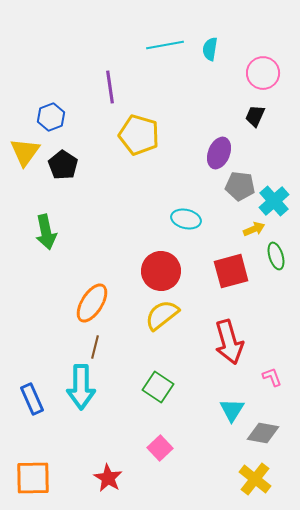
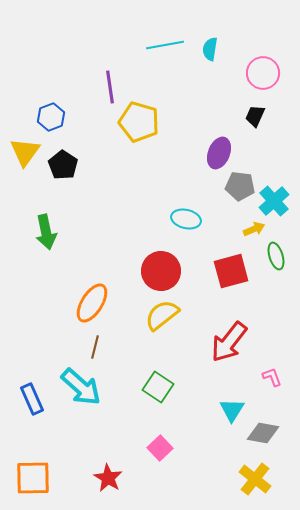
yellow pentagon: moved 13 px up
red arrow: rotated 54 degrees clockwise
cyan arrow: rotated 48 degrees counterclockwise
